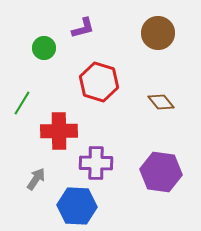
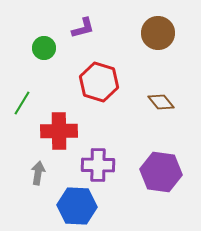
purple cross: moved 2 px right, 2 px down
gray arrow: moved 2 px right, 6 px up; rotated 25 degrees counterclockwise
